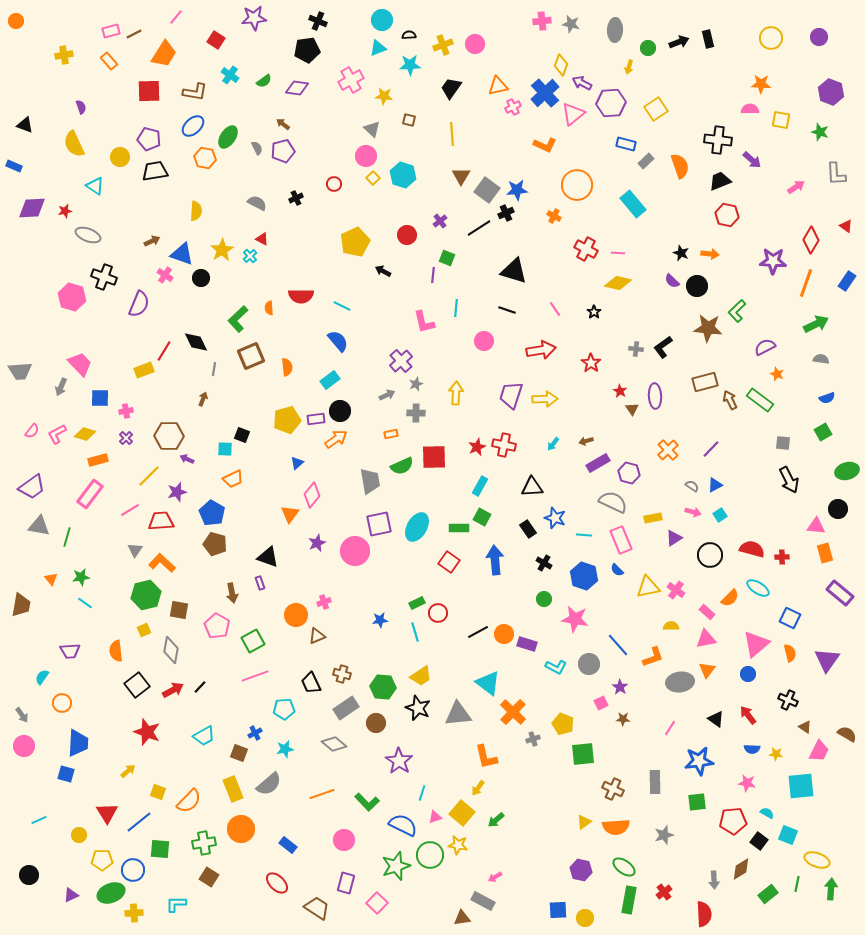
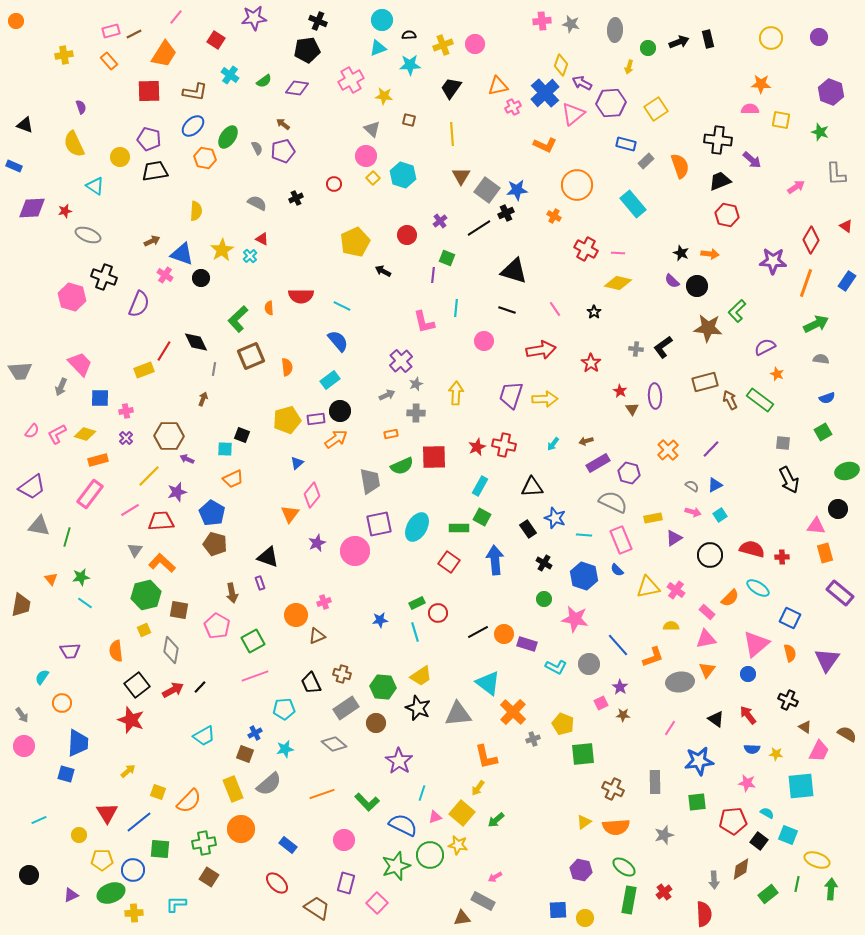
brown star at (623, 719): moved 4 px up
red star at (147, 732): moved 16 px left, 12 px up
brown square at (239, 753): moved 6 px right, 1 px down
